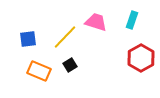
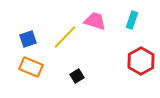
pink trapezoid: moved 1 px left, 1 px up
blue square: rotated 12 degrees counterclockwise
red hexagon: moved 3 px down
black square: moved 7 px right, 11 px down
orange rectangle: moved 8 px left, 4 px up
